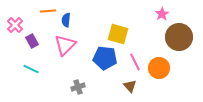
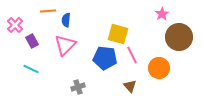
pink line: moved 3 px left, 7 px up
